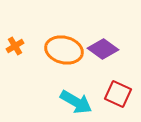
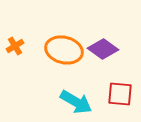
red square: moved 2 px right; rotated 20 degrees counterclockwise
